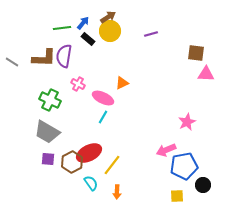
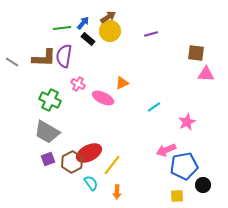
cyan line: moved 51 px right, 10 px up; rotated 24 degrees clockwise
purple square: rotated 24 degrees counterclockwise
